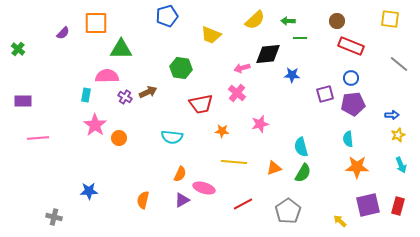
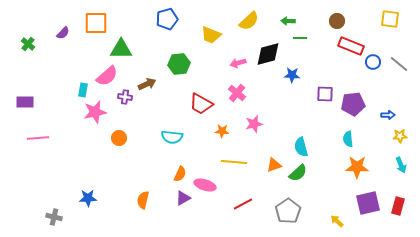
blue pentagon at (167, 16): moved 3 px down
yellow semicircle at (255, 20): moved 6 px left, 1 px down
green cross at (18, 49): moved 10 px right, 5 px up
black diamond at (268, 54): rotated 8 degrees counterclockwise
green hexagon at (181, 68): moved 2 px left, 4 px up; rotated 15 degrees counterclockwise
pink arrow at (242, 68): moved 4 px left, 5 px up
pink semicircle at (107, 76): rotated 140 degrees clockwise
blue circle at (351, 78): moved 22 px right, 16 px up
brown arrow at (148, 92): moved 1 px left, 8 px up
purple square at (325, 94): rotated 18 degrees clockwise
cyan rectangle at (86, 95): moved 3 px left, 5 px up
purple cross at (125, 97): rotated 24 degrees counterclockwise
purple rectangle at (23, 101): moved 2 px right, 1 px down
red trapezoid at (201, 104): rotated 40 degrees clockwise
blue arrow at (392, 115): moved 4 px left
pink star at (260, 124): moved 6 px left
pink star at (95, 125): moved 13 px up; rotated 25 degrees clockwise
yellow star at (398, 135): moved 2 px right, 1 px down; rotated 16 degrees clockwise
orange triangle at (274, 168): moved 3 px up
green semicircle at (303, 173): moved 5 px left; rotated 18 degrees clockwise
pink ellipse at (204, 188): moved 1 px right, 3 px up
blue star at (89, 191): moved 1 px left, 7 px down
purple triangle at (182, 200): moved 1 px right, 2 px up
purple square at (368, 205): moved 2 px up
yellow arrow at (340, 221): moved 3 px left
